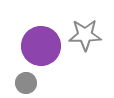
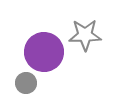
purple circle: moved 3 px right, 6 px down
